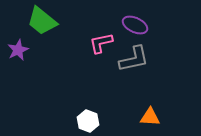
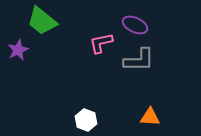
gray L-shape: moved 5 px right, 1 px down; rotated 12 degrees clockwise
white hexagon: moved 2 px left, 1 px up
